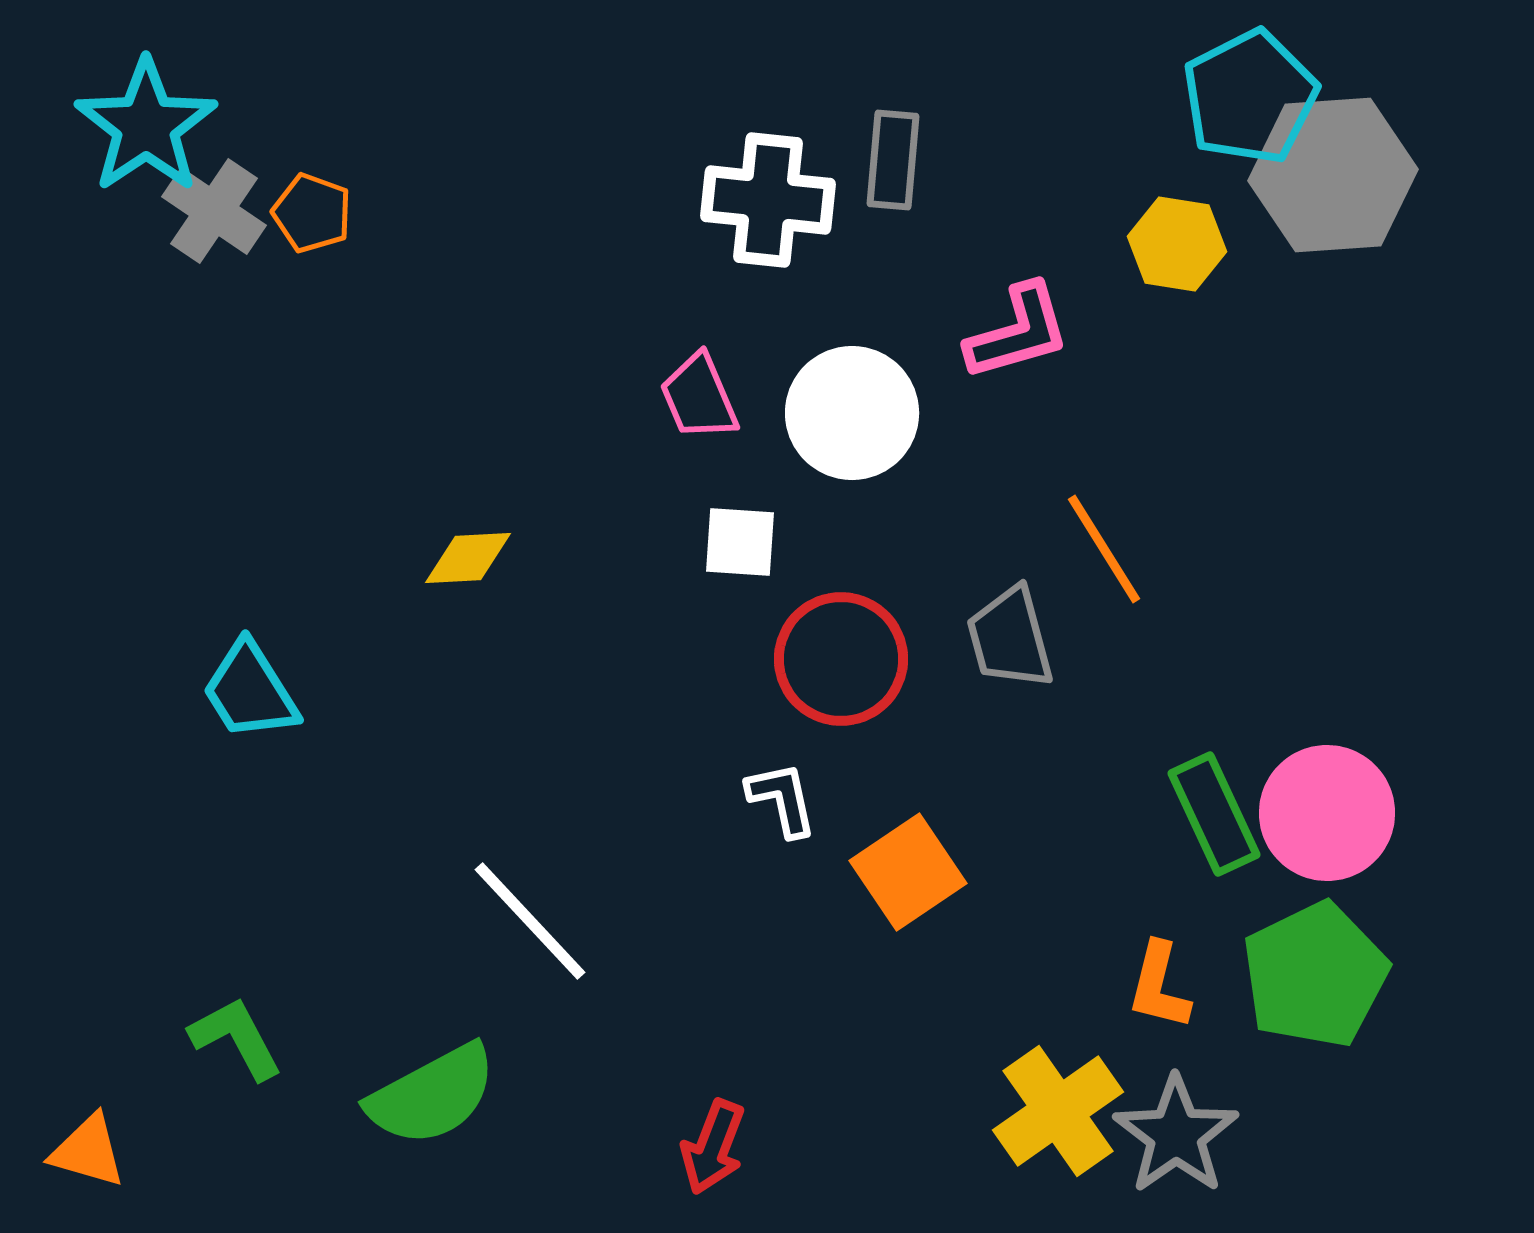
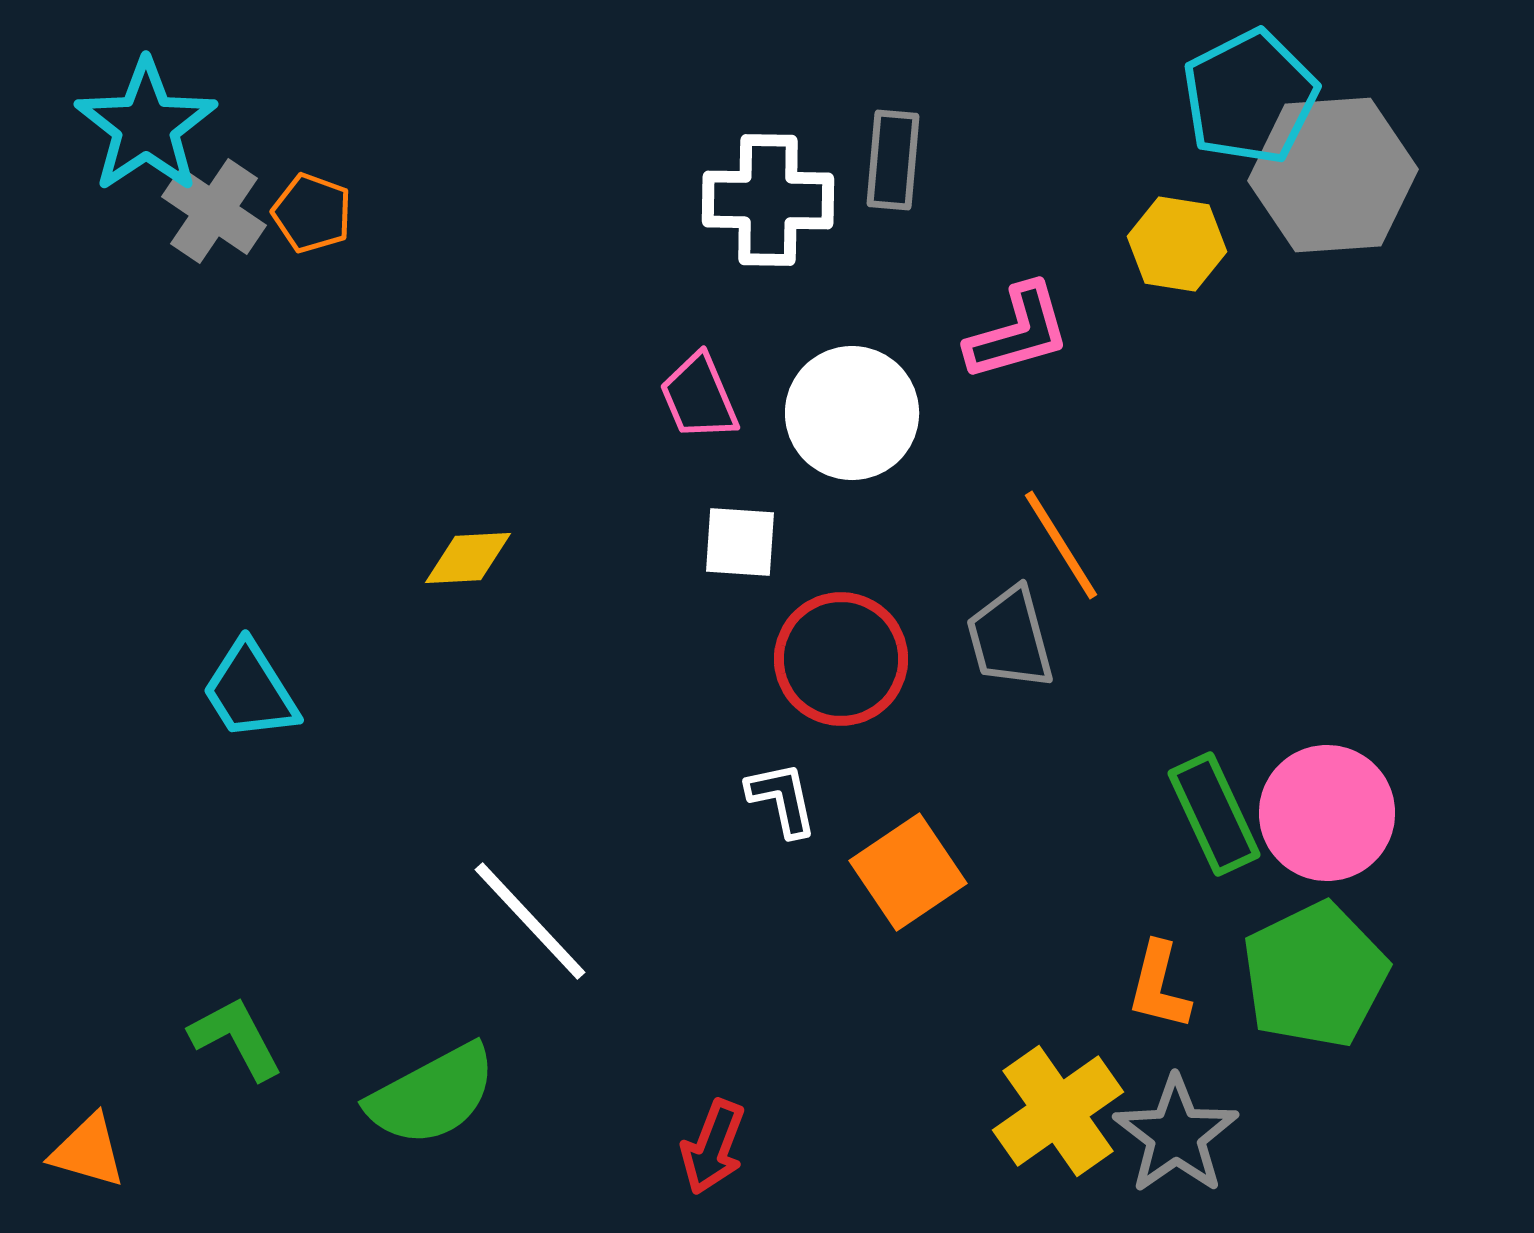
white cross: rotated 5 degrees counterclockwise
orange line: moved 43 px left, 4 px up
